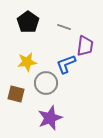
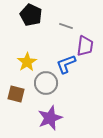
black pentagon: moved 3 px right, 7 px up; rotated 10 degrees counterclockwise
gray line: moved 2 px right, 1 px up
yellow star: rotated 24 degrees counterclockwise
